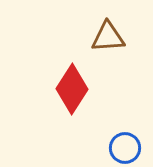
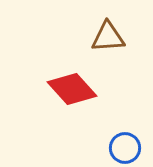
red diamond: rotated 75 degrees counterclockwise
